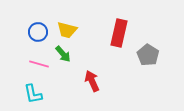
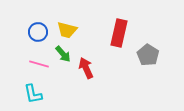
red arrow: moved 6 px left, 13 px up
